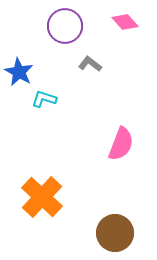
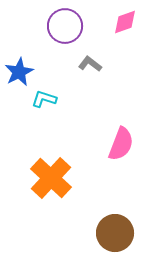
pink diamond: rotated 68 degrees counterclockwise
blue star: rotated 16 degrees clockwise
orange cross: moved 9 px right, 19 px up
